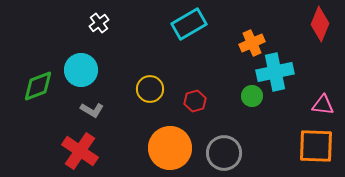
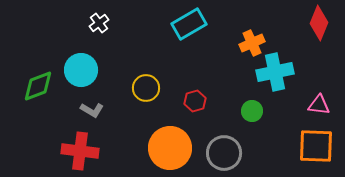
red diamond: moved 1 px left, 1 px up
yellow circle: moved 4 px left, 1 px up
green circle: moved 15 px down
pink triangle: moved 4 px left
red cross: rotated 27 degrees counterclockwise
